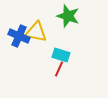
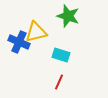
yellow triangle: rotated 25 degrees counterclockwise
blue cross: moved 6 px down
red line: moved 13 px down
